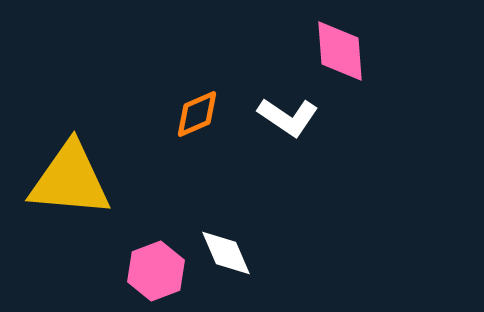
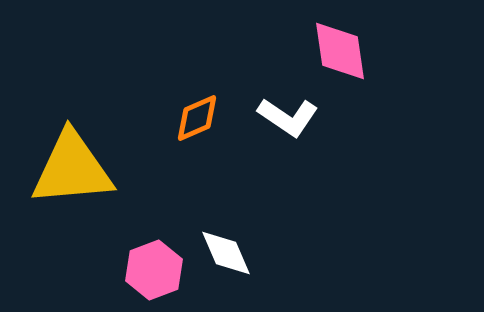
pink diamond: rotated 4 degrees counterclockwise
orange diamond: moved 4 px down
yellow triangle: moved 2 px right, 11 px up; rotated 10 degrees counterclockwise
pink hexagon: moved 2 px left, 1 px up
